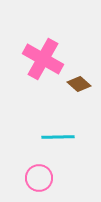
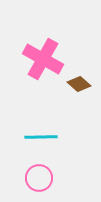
cyan line: moved 17 px left
